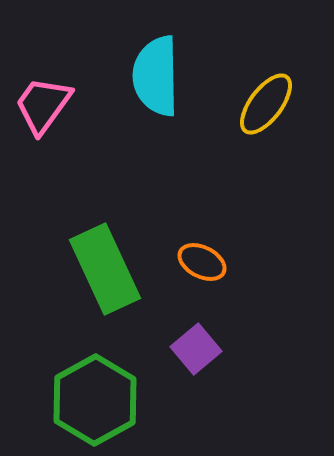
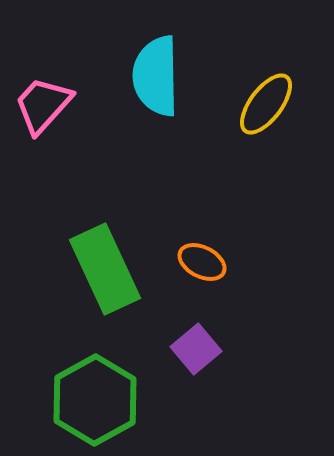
pink trapezoid: rotated 6 degrees clockwise
